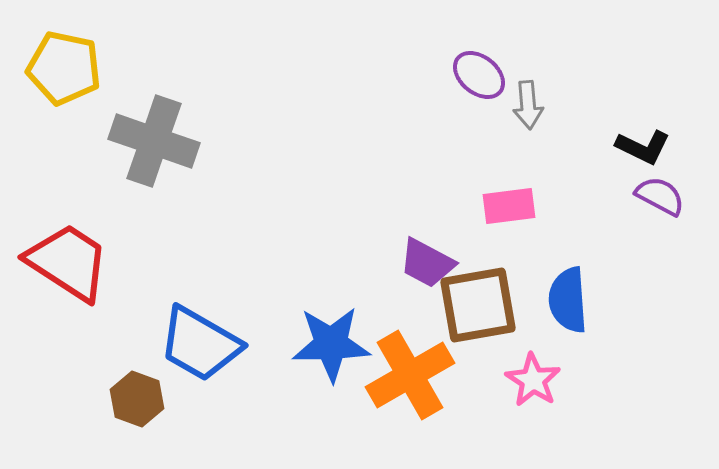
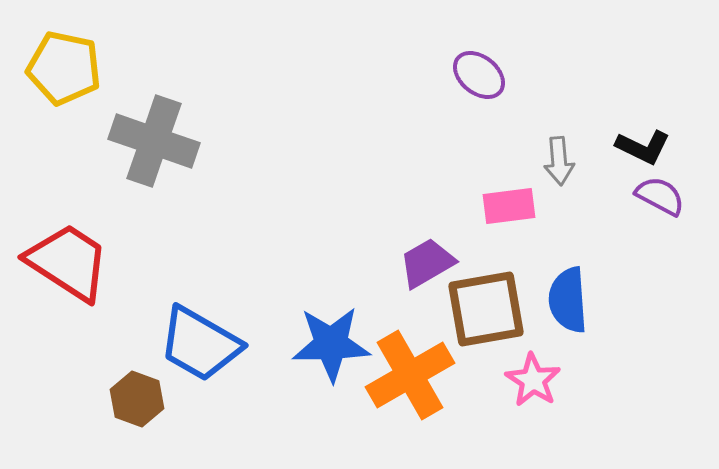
gray arrow: moved 31 px right, 56 px down
purple trapezoid: rotated 122 degrees clockwise
brown square: moved 8 px right, 4 px down
